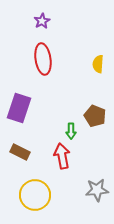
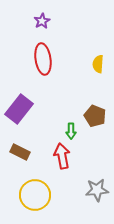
purple rectangle: moved 1 px down; rotated 20 degrees clockwise
